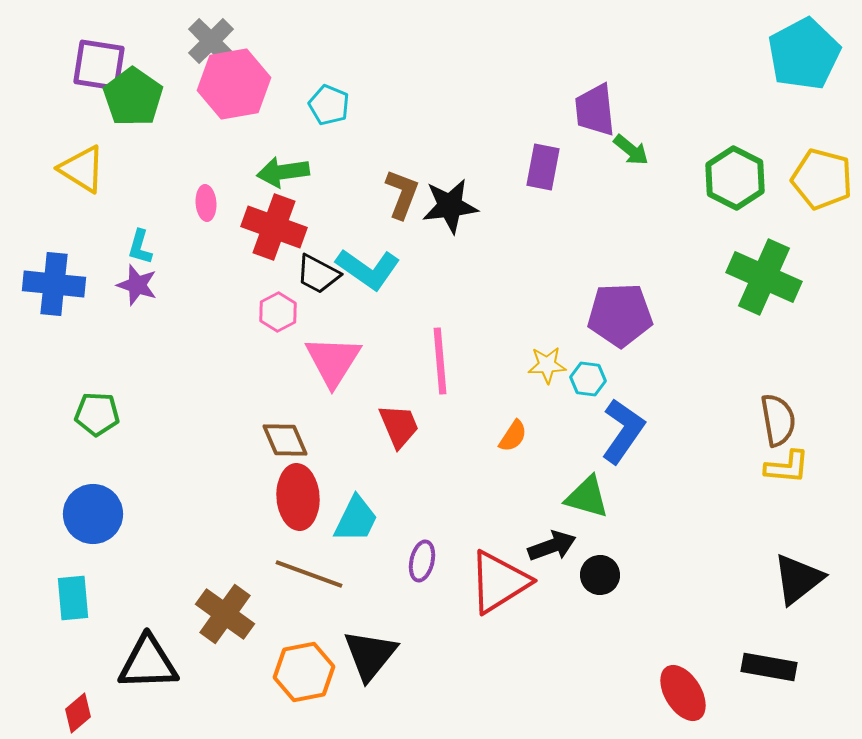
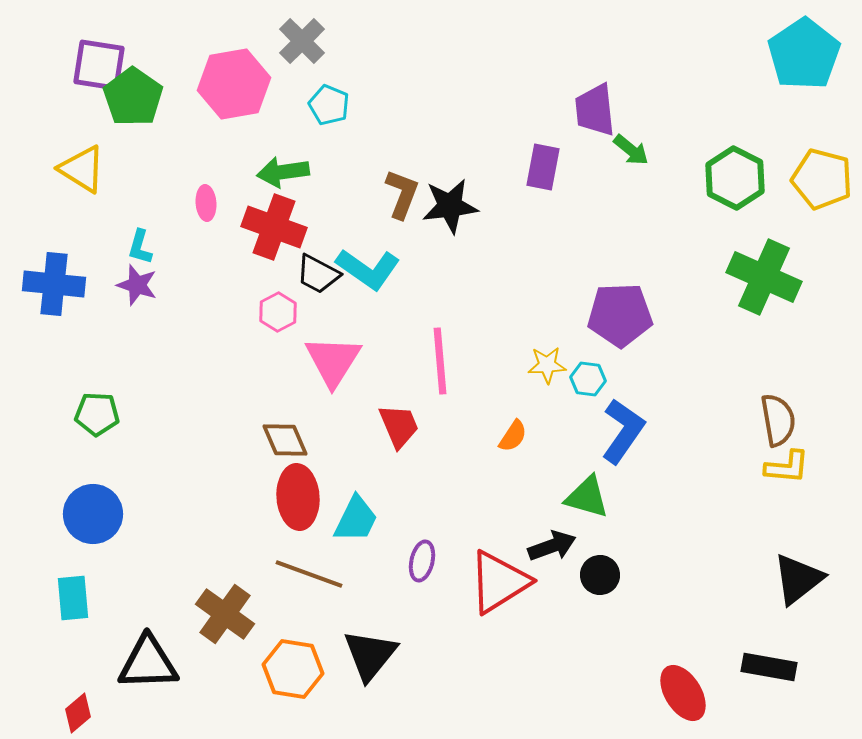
gray cross at (211, 41): moved 91 px right
cyan pentagon at (804, 54): rotated 6 degrees counterclockwise
orange hexagon at (304, 672): moved 11 px left, 3 px up; rotated 20 degrees clockwise
